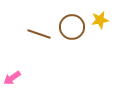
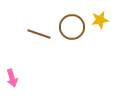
pink arrow: rotated 72 degrees counterclockwise
